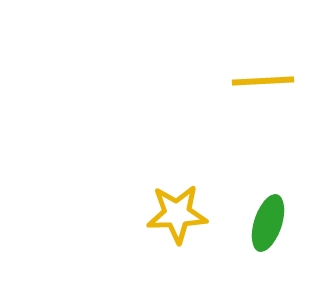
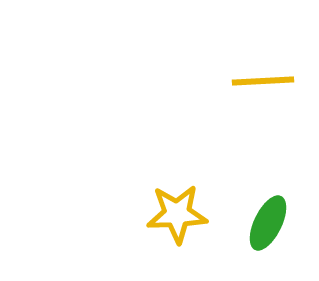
green ellipse: rotated 8 degrees clockwise
